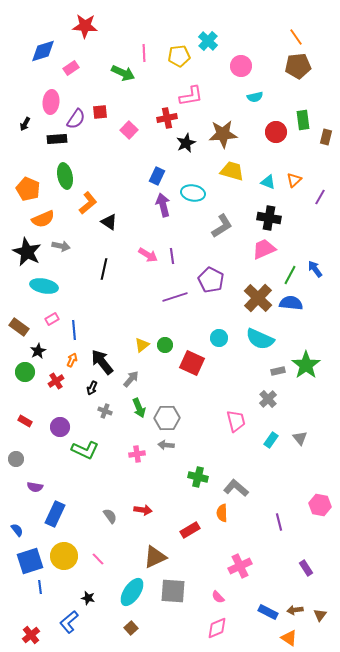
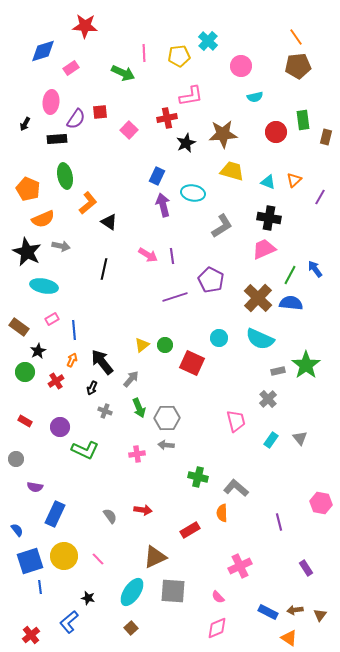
pink hexagon at (320, 505): moved 1 px right, 2 px up
